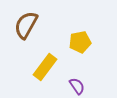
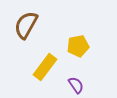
yellow pentagon: moved 2 px left, 4 px down
purple semicircle: moved 1 px left, 1 px up
